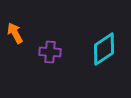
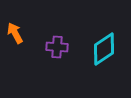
purple cross: moved 7 px right, 5 px up
